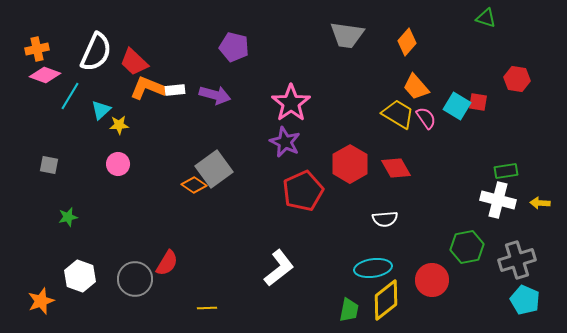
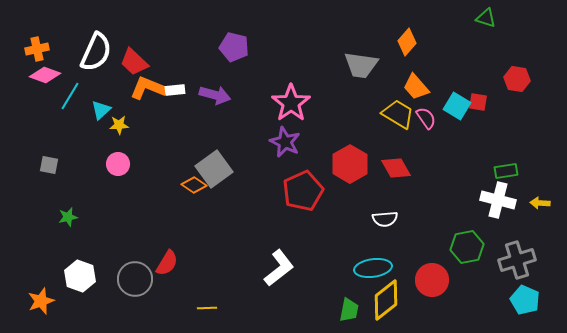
gray trapezoid at (347, 35): moved 14 px right, 30 px down
